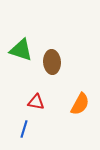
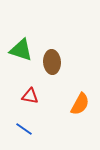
red triangle: moved 6 px left, 6 px up
blue line: rotated 72 degrees counterclockwise
